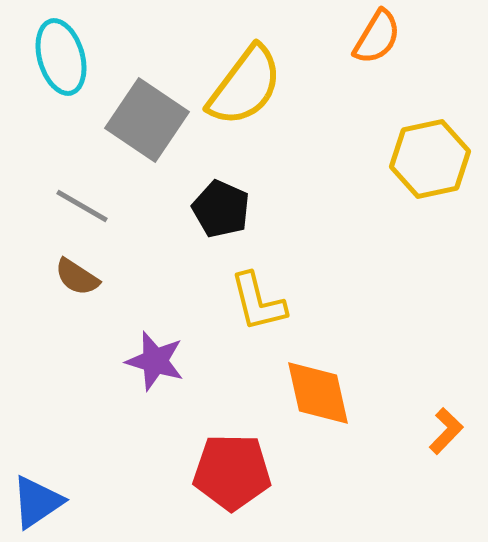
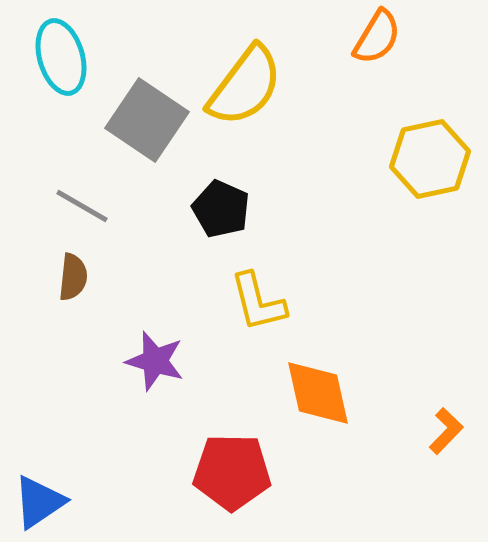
brown semicircle: moved 4 px left; rotated 117 degrees counterclockwise
blue triangle: moved 2 px right
